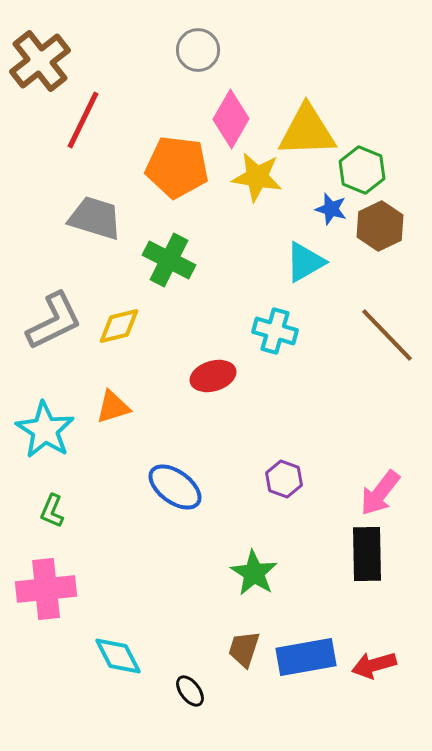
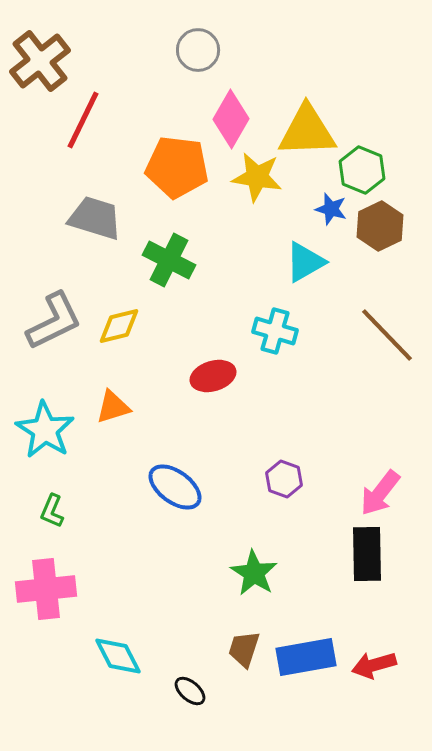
black ellipse: rotated 12 degrees counterclockwise
